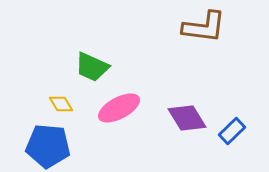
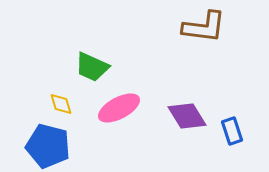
yellow diamond: rotated 15 degrees clockwise
purple diamond: moved 2 px up
blue rectangle: rotated 64 degrees counterclockwise
blue pentagon: rotated 9 degrees clockwise
